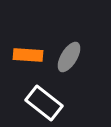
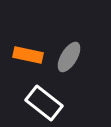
orange rectangle: rotated 8 degrees clockwise
